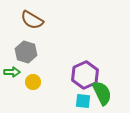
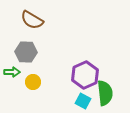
gray hexagon: rotated 15 degrees counterclockwise
green semicircle: moved 3 px right; rotated 20 degrees clockwise
cyan square: rotated 21 degrees clockwise
